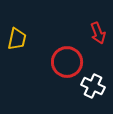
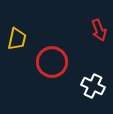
red arrow: moved 1 px right, 3 px up
red circle: moved 15 px left
